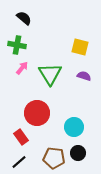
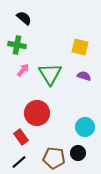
pink arrow: moved 1 px right, 2 px down
cyan circle: moved 11 px right
